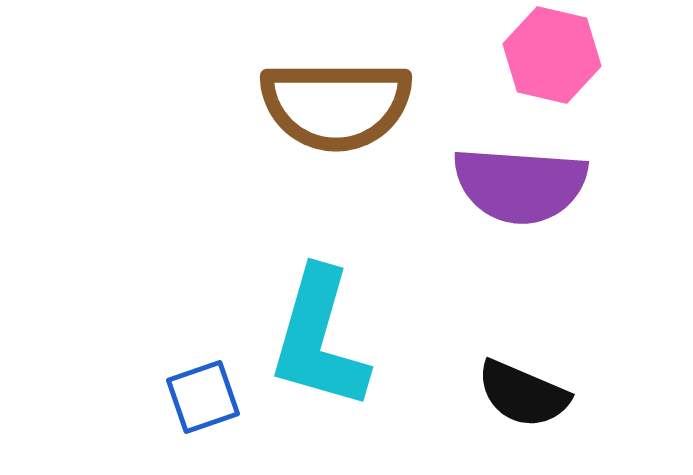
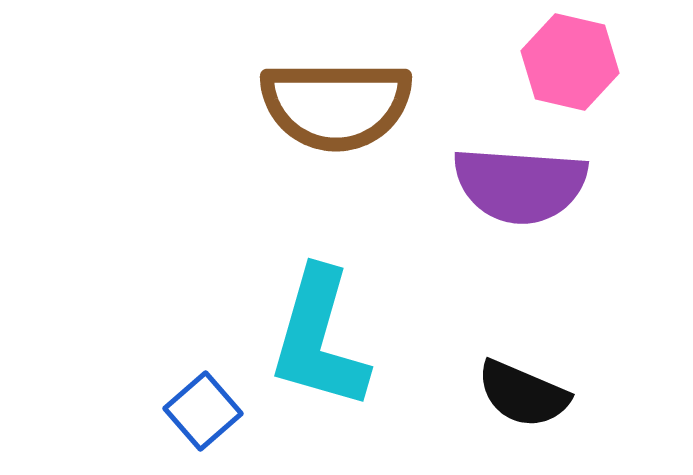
pink hexagon: moved 18 px right, 7 px down
blue square: moved 14 px down; rotated 22 degrees counterclockwise
